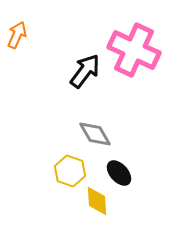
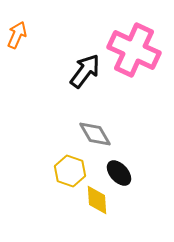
yellow diamond: moved 1 px up
